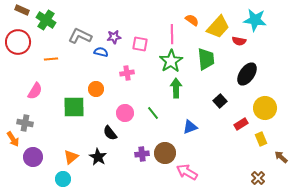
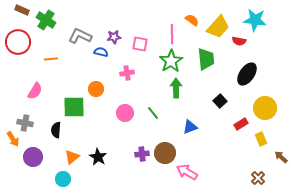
black semicircle: moved 54 px left, 3 px up; rotated 42 degrees clockwise
orange triangle: moved 1 px right
